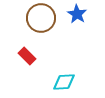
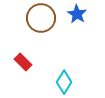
red rectangle: moved 4 px left, 6 px down
cyan diamond: rotated 55 degrees counterclockwise
